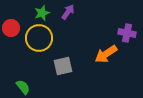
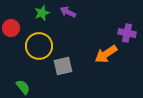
purple arrow: rotated 98 degrees counterclockwise
yellow circle: moved 8 px down
